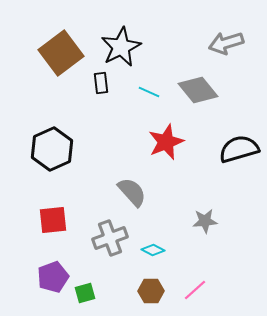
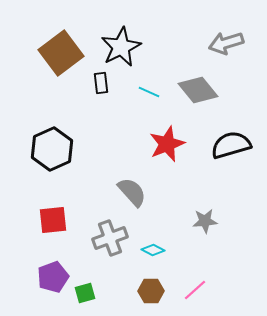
red star: moved 1 px right, 2 px down
black semicircle: moved 8 px left, 4 px up
